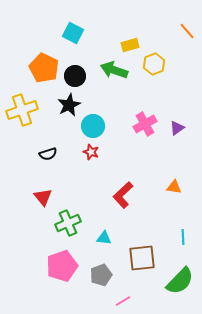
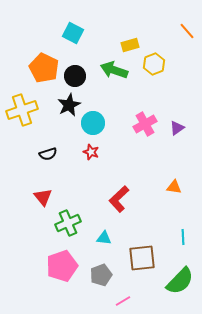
cyan circle: moved 3 px up
red L-shape: moved 4 px left, 4 px down
